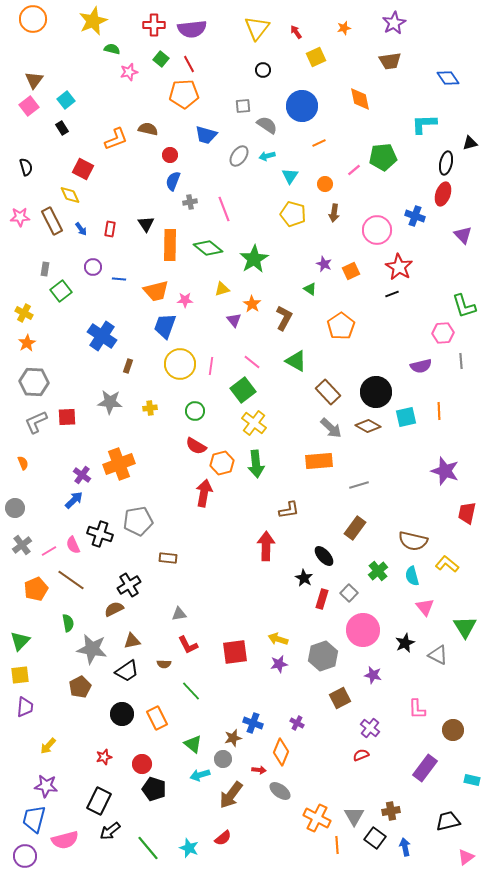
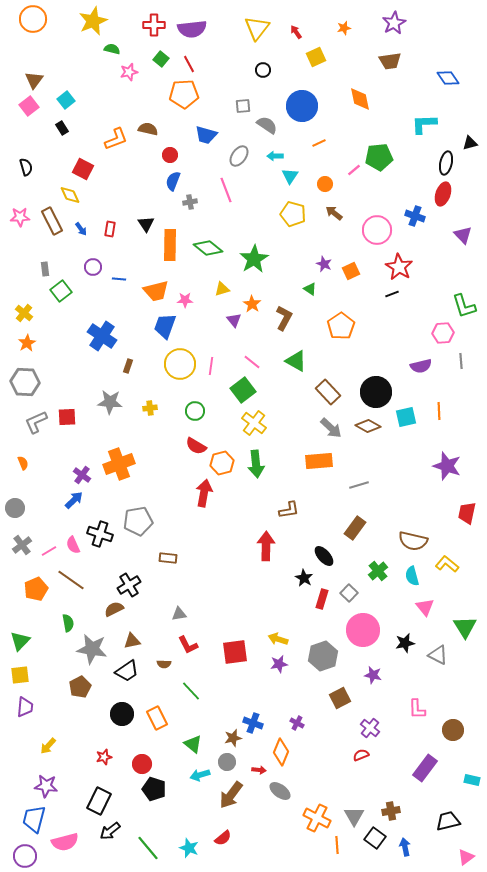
cyan arrow at (267, 156): moved 8 px right; rotated 14 degrees clockwise
green pentagon at (383, 157): moved 4 px left
pink line at (224, 209): moved 2 px right, 19 px up
brown arrow at (334, 213): rotated 120 degrees clockwise
gray rectangle at (45, 269): rotated 16 degrees counterclockwise
yellow cross at (24, 313): rotated 12 degrees clockwise
gray hexagon at (34, 382): moved 9 px left
purple star at (445, 471): moved 2 px right, 5 px up
black star at (405, 643): rotated 12 degrees clockwise
gray circle at (223, 759): moved 4 px right, 3 px down
pink semicircle at (65, 840): moved 2 px down
